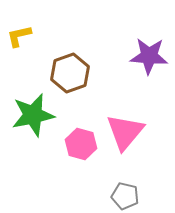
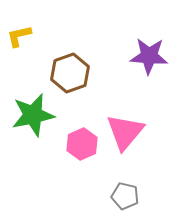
pink hexagon: moved 1 px right; rotated 20 degrees clockwise
